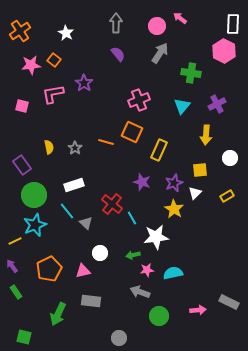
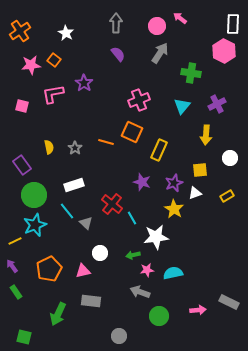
white triangle at (195, 193): rotated 24 degrees clockwise
gray circle at (119, 338): moved 2 px up
